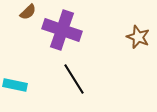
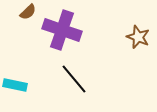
black line: rotated 8 degrees counterclockwise
